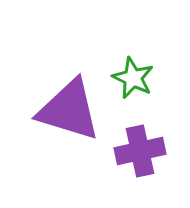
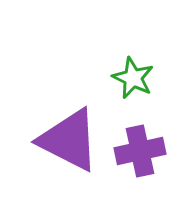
purple triangle: moved 30 px down; rotated 10 degrees clockwise
